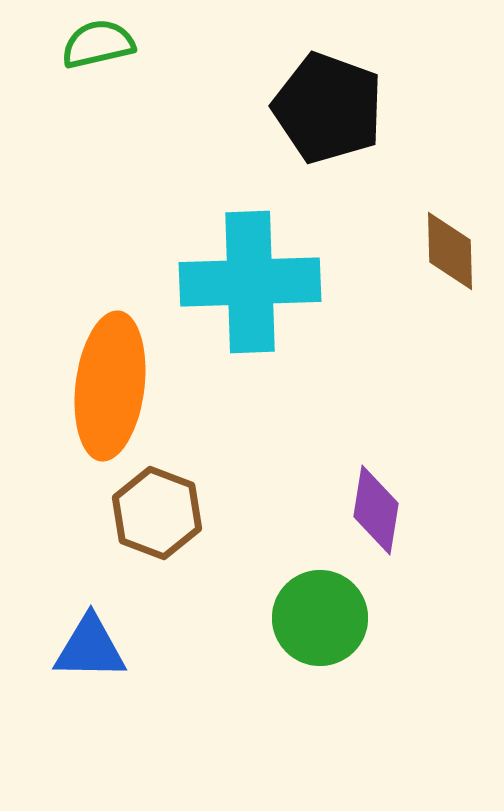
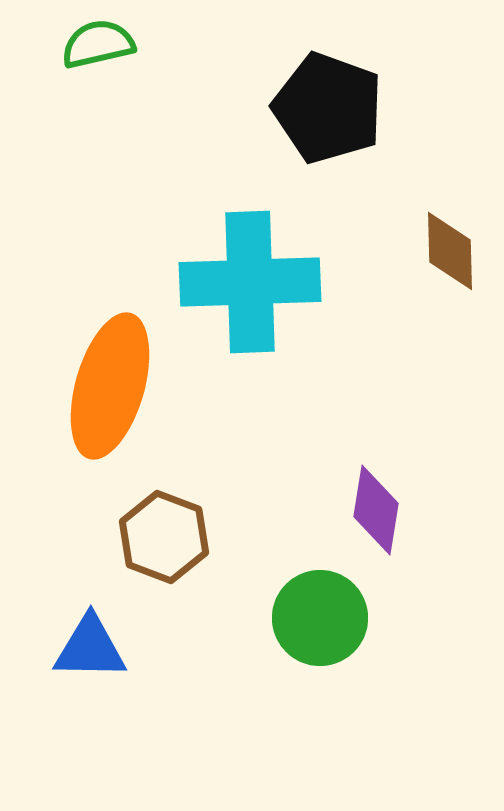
orange ellipse: rotated 9 degrees clockwise
brown hexagon: moved 7 px right, 24 px down
